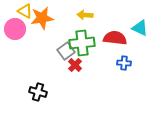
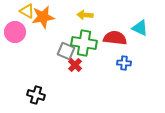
yellow triangle: moved 2 px right
orange star: moved 1 px right, 1 px up
pink circle: moved 3 px down
green cross: moved 2 px right; rotated 15 degrees clockwise
gray square: rotated 30 degrees counterclockwise
black cross: moved 2 px left, 3 px down
